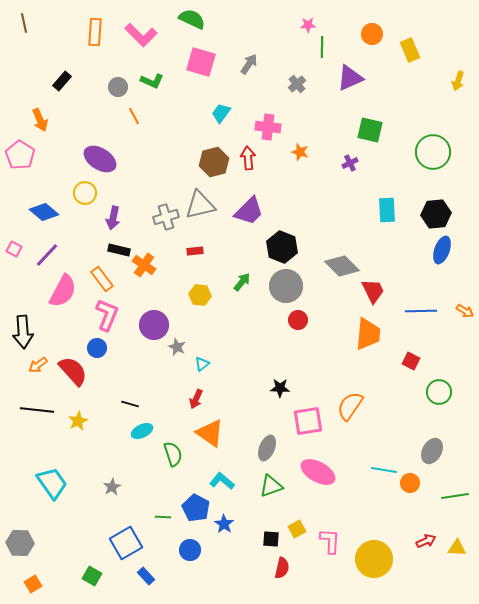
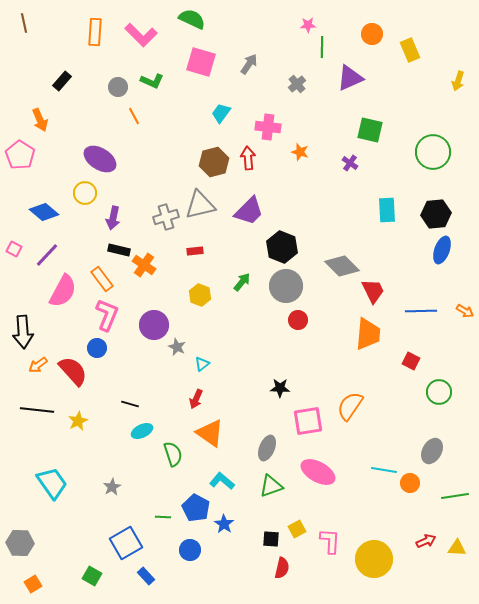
purple cross at (350, 163): rotated 28 degrees counterclockwise
yellow hexagon at (200, 295): rotated 15 degrees clockwise
